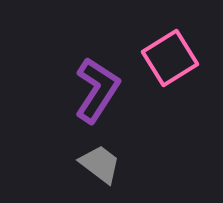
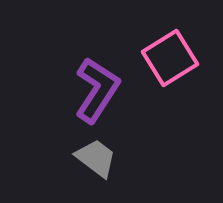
gray trapezoid: moved 4 px left, 6 px up
